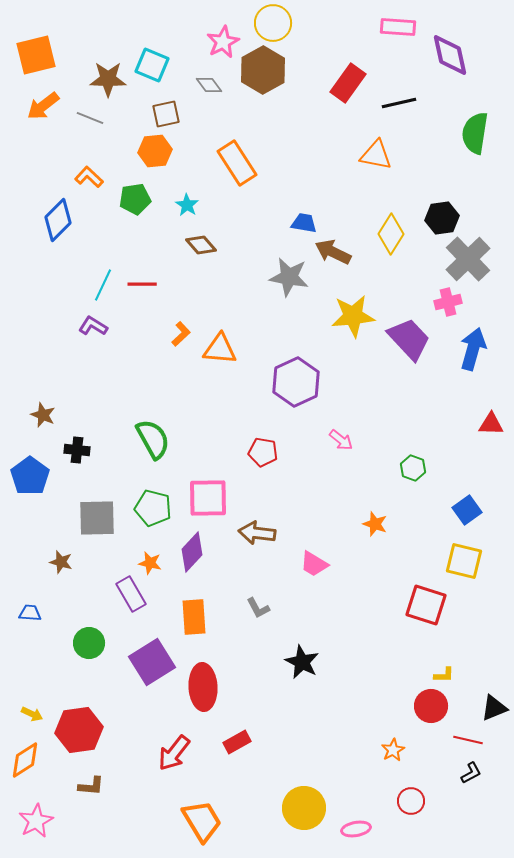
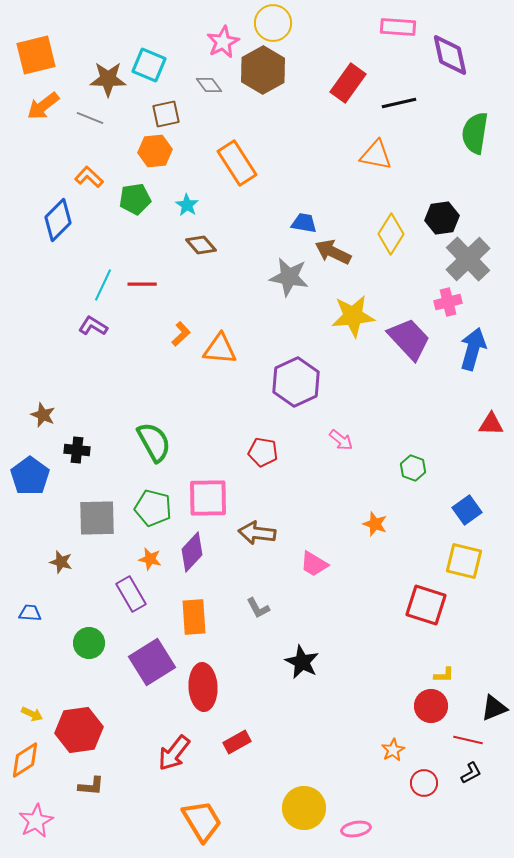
cyan square at (152, 65): moved 3 px left
green semicircle at (153, 439): moved 1 px right, 3 px down
orange star at (150, 563): moved 4 px up
red circle at (411, 801): moved 13 px right, 18 px up
